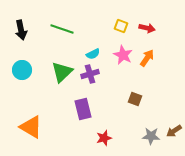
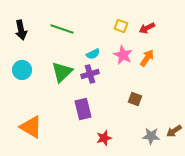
red arrow: rotated 140 degrees clockwise
